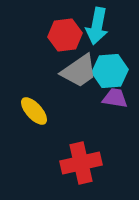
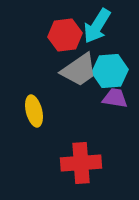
cyan arrow: rotated 21 degrees clockwise
gray trapezoid: moved 1 px up
yellow ellipse: rotated 28 degrees clockwise
red cross: rotated 9 degrees clockwise
